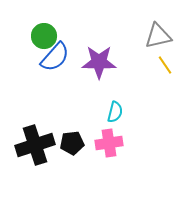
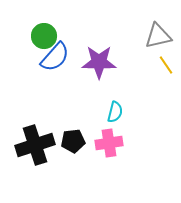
yellow line: moved 1 px right
black pentagon: moved 1 px right, 2 px up
